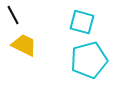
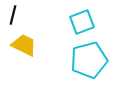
black line: rotated 42 degrees clockwise
cyan square: rotated 35 degrees counterclockwise
